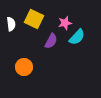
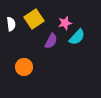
yellow square: rotated 30 degrees clockwise
